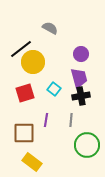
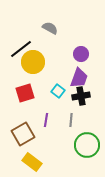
purple trapezoid: rotated 35 degrees clockwise
cyan square: moved 4 px right, 2 px down
brown square: moved 1 px left, 1 px down; rotated 30 degrees counterclockwise
